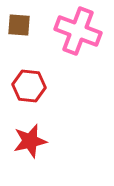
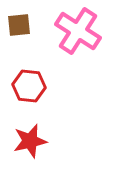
brown square: rotated 10 degrees counterclockwise
pink cross: rotated 12 degrees clockwise
